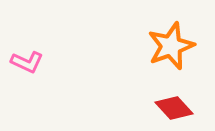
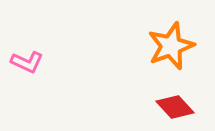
red diamond: moved 1 px right, 1 px up
